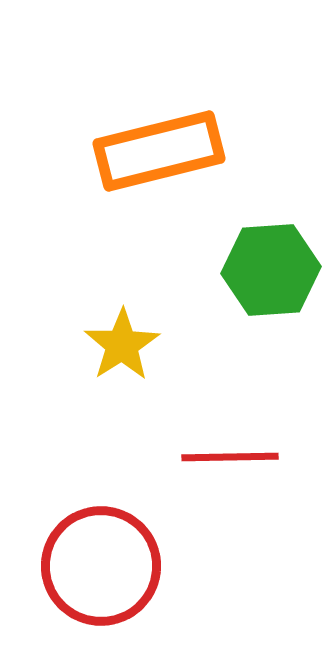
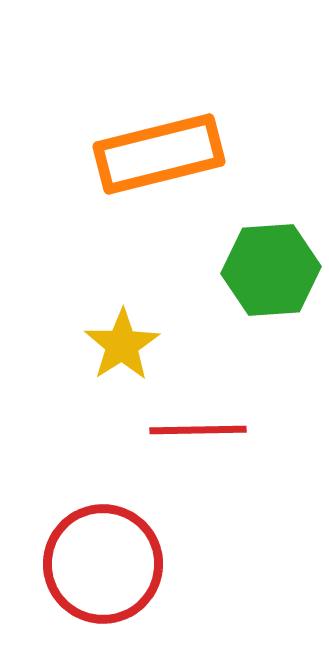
orange rectangle: moved 3 px down
red line: moved 32 px left, 27 px up
red circle: moved 2 px right, 2 px up
